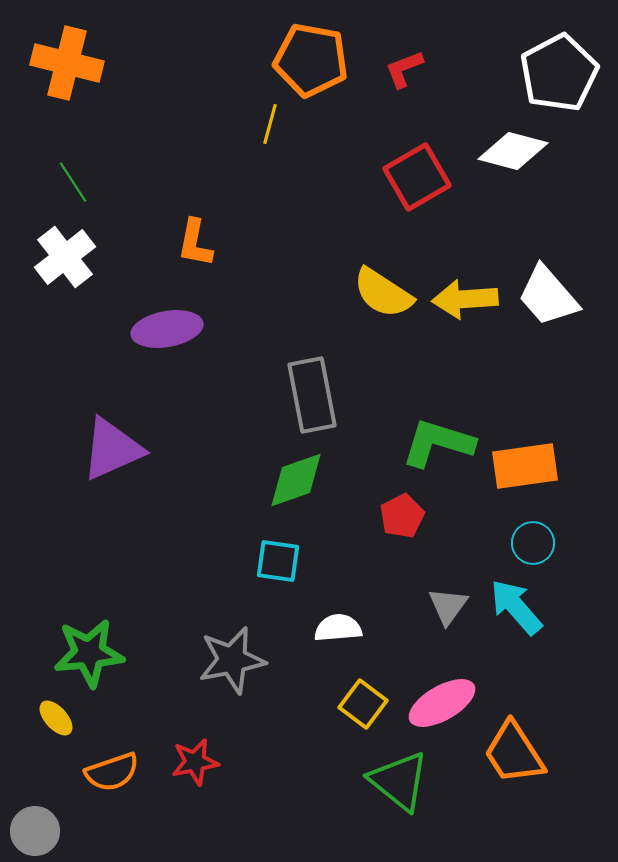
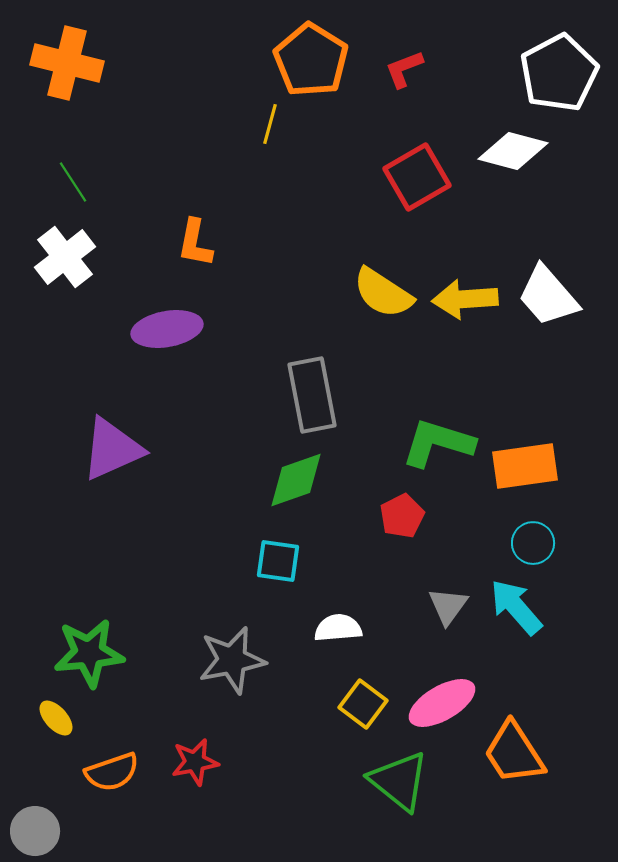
orange pentagon: rotated 22 degrees clockwise
